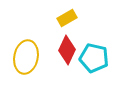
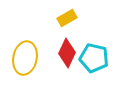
red diamond: moved 3 px down
yellow ellipse: moved 1 px left, 1 px down
